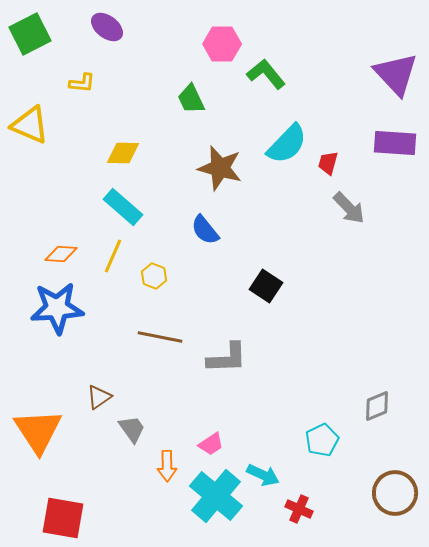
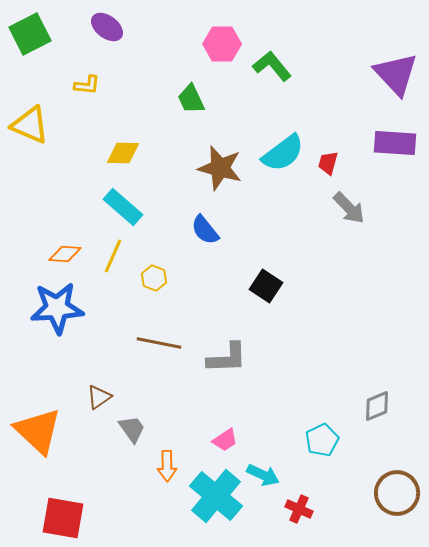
green L-shape: moved 6 px right, 8 px up
yellow L-shape: moved 5 px right, 2 px down
cyan semicircle: moved 4 px left, 9 px down; rotated 9 degrees clockwise
orange diamond: moved 4 px right
yellow hexagon: moved 2 px down
brown line: moved 1 px left, 6 px down
orange triangle: rotated 14 degrees counterclockwise
pink trapezoid: moved 14 px right, 4 px up
brown circle: moved 2 px right
